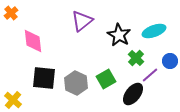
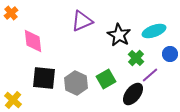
purple triangle: rotated 15 degrees clockwise
blue circle: moved 7 px up
